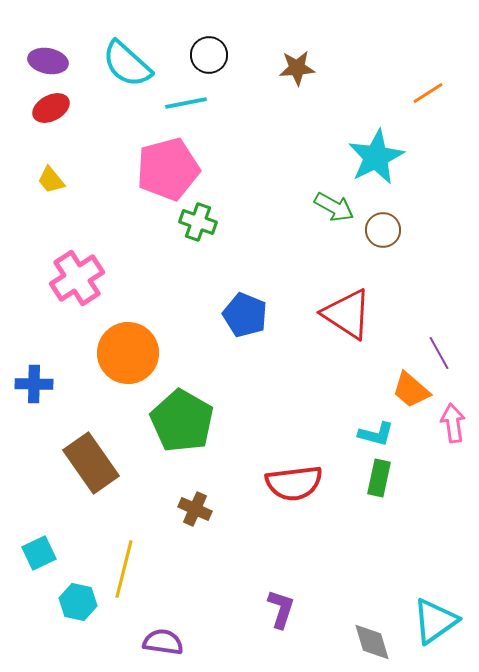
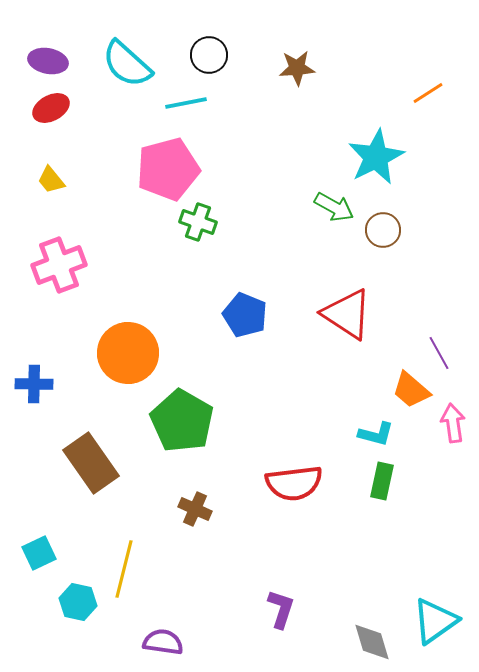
pink cross: moved 18 px left, 13 px up; rotated 12 degrees clockwise
green rectangle: moved 3 px right, 3 px down
